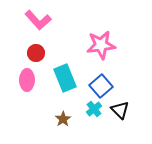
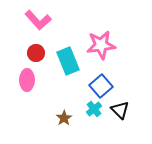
cyan rectangle: moved 3 px right, 17 px up
brown star: moved 1 px right, 1 px up
